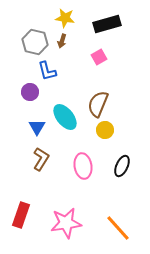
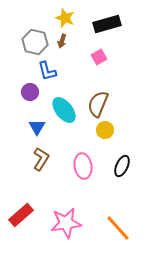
yellow star: rotated 12 degrees clockwise
cyan ellipse: moved 1 px left, 7 px up
red rectangle: rotated 30 degrees clockwise
